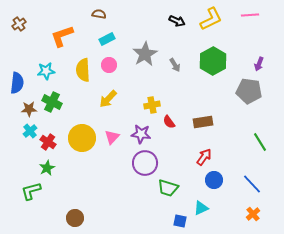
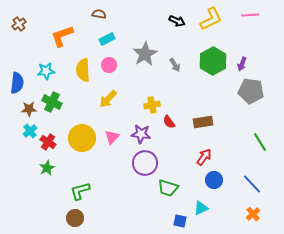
purple arrow: moved 17 px left
gray pentagon: moved 2 px right
green L-shape: moved 49 px right
